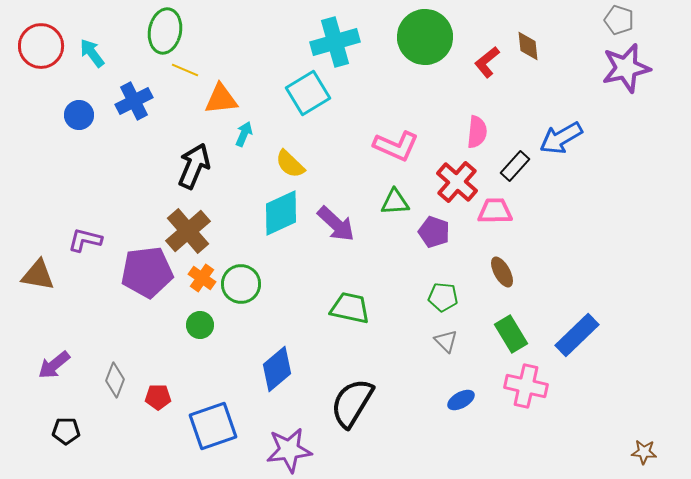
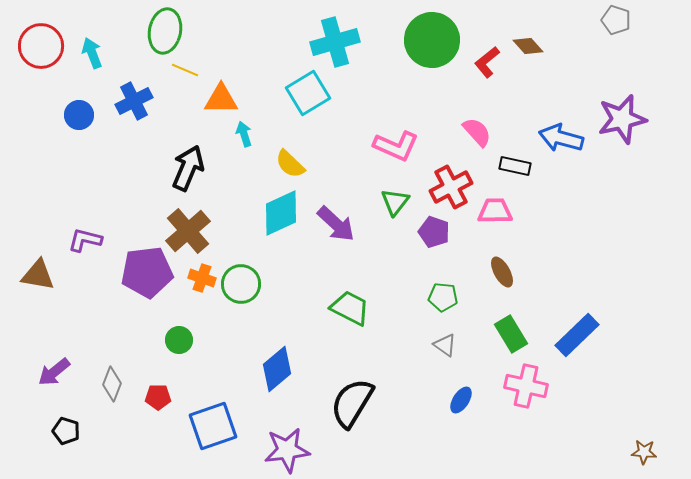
gray pentagon at (619, 20): moved 3 px left
green circle at (425, 37): moved 7 px right, 3 px down
brown diamond at (528, 46): rotated 36 degrees counterclockwise
cyan arrow at (92, 53): rotated 16 degrees clockwise
purple star at (626, 68): moved 4 px left, 51 px down
orange triangle at (221, 99): rotated 6 degrees clockwise
pink semicircle at (477, 132): rotated 48 degrees counterclockwise
cyan arrow at (244, 134): rotated 40 degrees counterclockwise
blue arrow at (561, 138): rotated 45 degrees clockwise
black arrow at (194, 166): moved 6 px left, 2 px down
black rectangle at (515, 166): rotated 60 degrees clockwise
red cross at (457, 182): moved 6 px left, 5 px down; rotated 21 degrees clockwise
green triangle at (395, 202): rotated 48 degrees counterclockwise
orange cross at (202, 278): rotated 16 degrees counterclockwise
green trapezoid at (350, 308): rotated 15 degrees clockwise
green circle at (200, 325): moved 21 px left, 15 px down
gray triangle at (446, 341): moved 1 px left, 4 px down; rotated 10 degrees counterclockwise
purple arrow at (54, 365): moved 7 px down
gray diamond at (115, 380): moved 3 px left, 4 px down
blue ellipse at (461, 400): rotated 28 degrees counterclockwise
black pentagon at (66, 431): rotated 16 degrees clockwise
purple star at (289, 450): moved 2 px left
